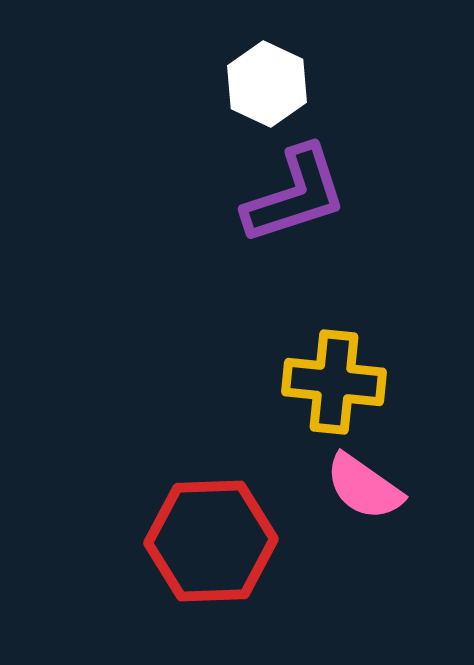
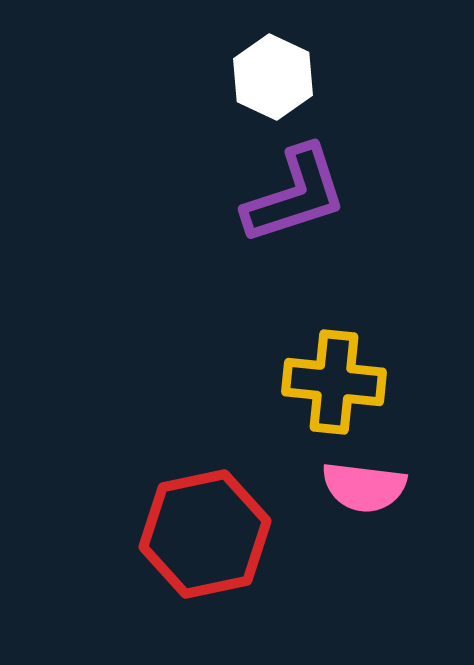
white hexagon: moved 6 px right, 7 px up
pink semicircle: rotated 28 degrees counterclockwise
red hexagon: moved 6 px left, 7 px up; rotated 10 degrees counterclockwise
